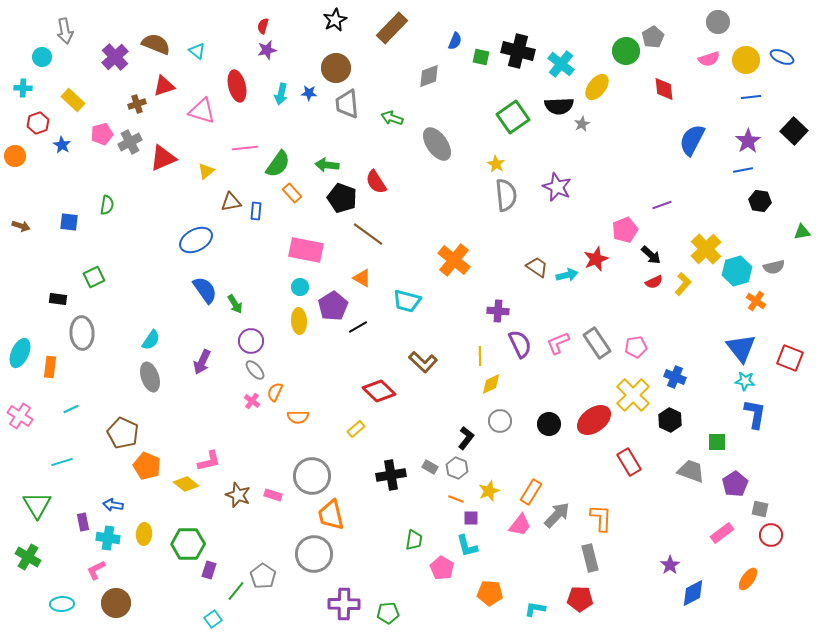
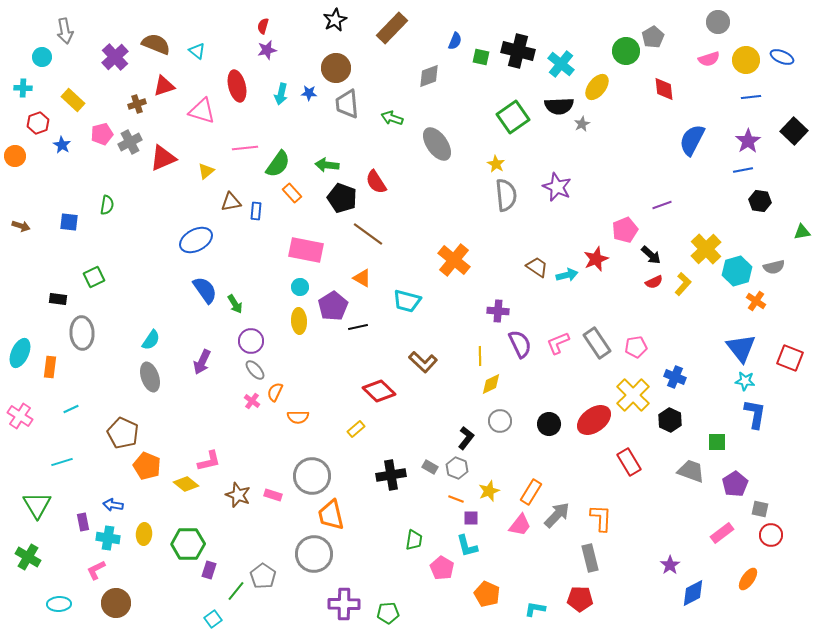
black line at (358, 327): rotated 18 degrees clockwise
orange pentagon at (490, 593): moved 3 px left, 1 px down; rotated 20 degrees clockwise
cyan ellipse at (62, 604): moved 3 px left
